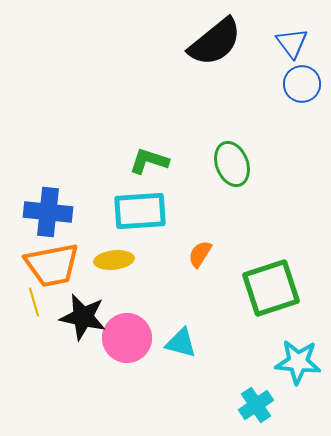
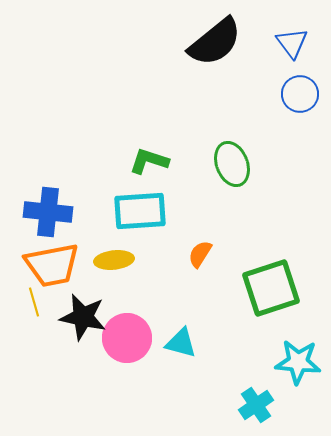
blue circle: moved 2 px left, 10 px down
